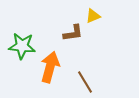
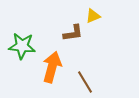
orange arrow: moved 2 px right
